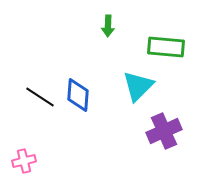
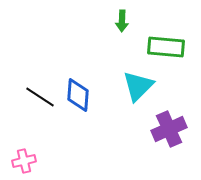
green arrow: moved 14 px right, 5 px up
purple cross: moved 5 px right, 2 px up
